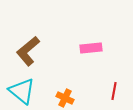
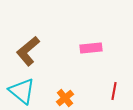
orange cross: rotated 24 degrees clockwise
